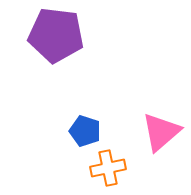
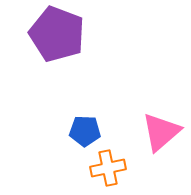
purple pentagon: moved 1 px right, 1 px up; rotated 14 degrees clockwise
blue pentagon: rotated 16 degrees counterclockwise
